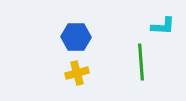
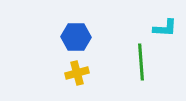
cyan L-shape: moved 2 px right, 2 px down
